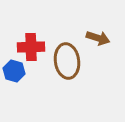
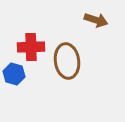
brown arrow: moved 2 px left, 18 px up
blue hexagon: moved 3 px down
